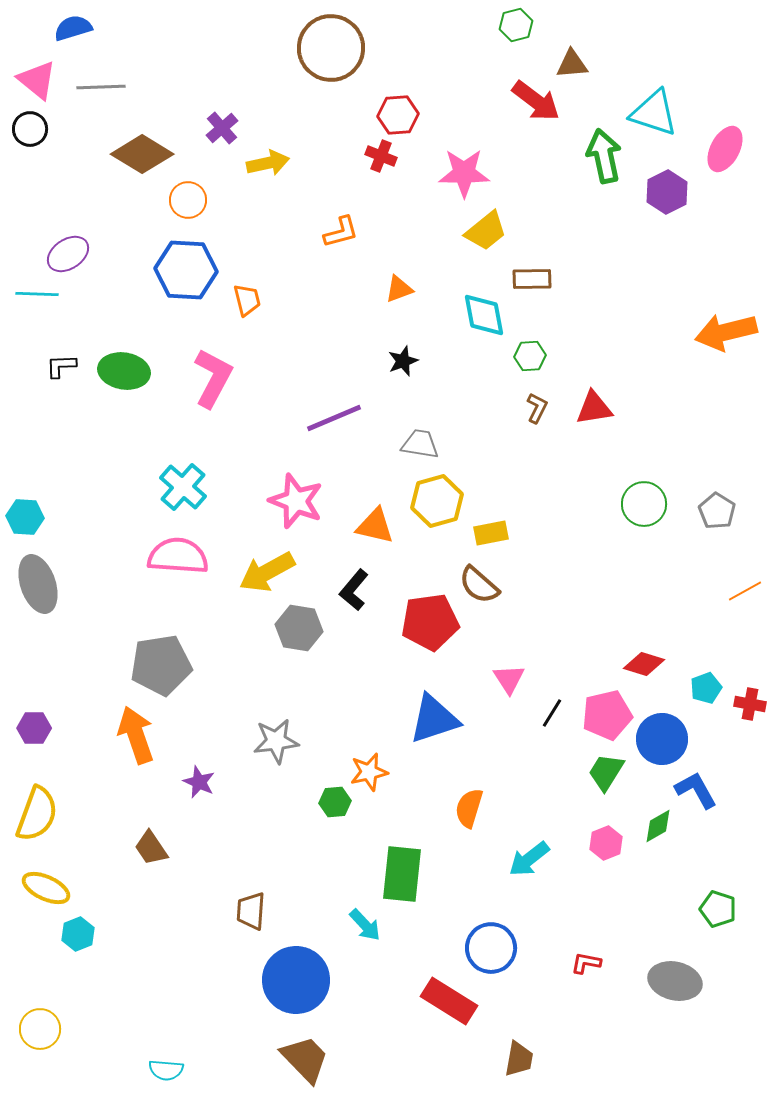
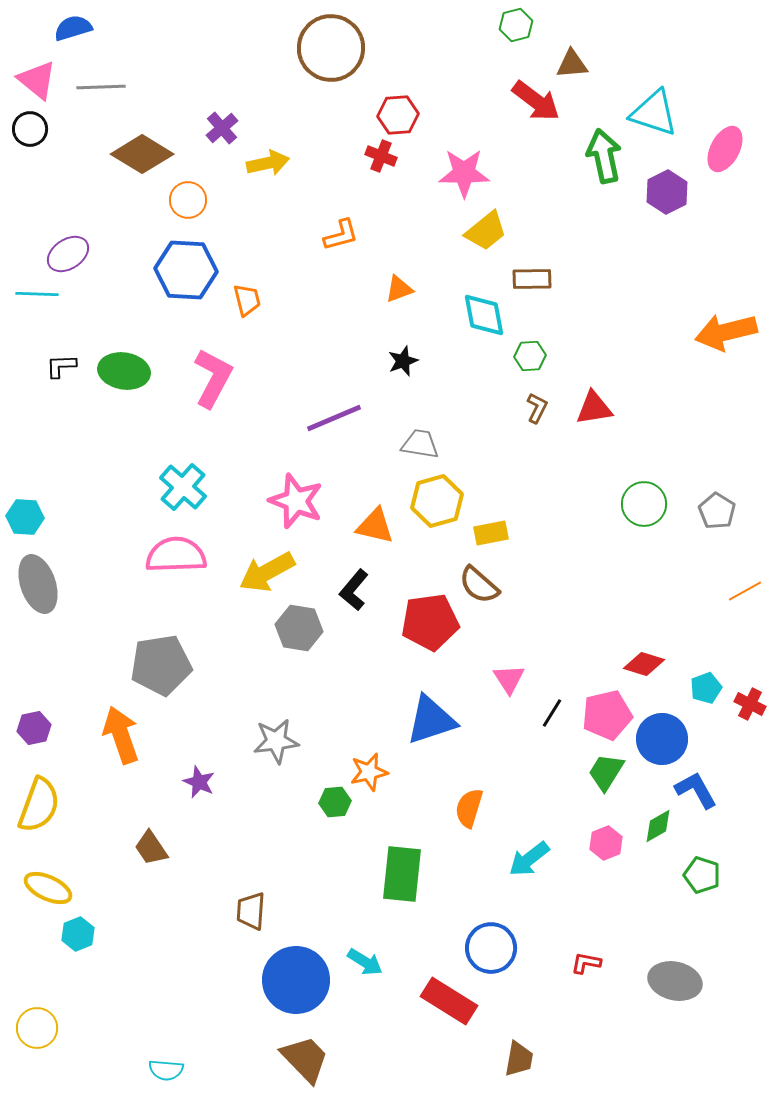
orange L-shape at (341, 232): moved 3 px down
pink semicircle at (178, 556): moved 2 px left, 1 px up; rotated 6 degrees counterclockwise
red cross at (750, 704): rotated 16 degrees clockwise
blue triangle at (434, 719): moved 3 px left, 1 px down
purple hexagon at (34, 728): rotated 12 degrees counterclockwise
orange arrow at (136, 735): moved 15 px left
yellow semicircle at (37, 814): moved 2 px right, 9 px up
yellow ellipse at (46, 888): moved 2 px right
green pentagon at (718, 909): moved 16 px left, 34 px up
cyan arrow at (365, 925): moved 37 px down; rotated 15 degrees counterclockwise
yellow circle at (40, 1029): moved 3 px left, 1 px up
